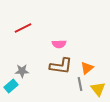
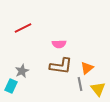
gray star: rotated 24 degrees counterclockwise
cyan rectangle: rotated 24 degrees counterclockwise
